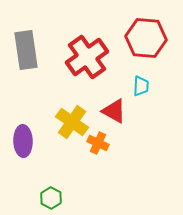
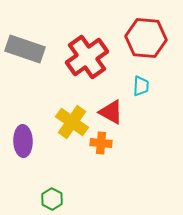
gray rectangle: moved 1 px left, 1 px up; rotated 63 degrees counterclockwise
red triangle: moved 3 px left, 1 px down
orange cross: moved 3 px right; rotated 20 degrees counterclockwise
green hexagon: moved 1 px right, 1 px down
